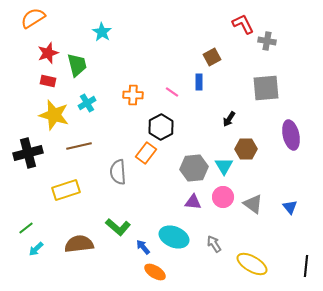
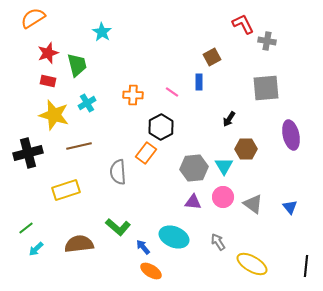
gray arrow: moved 4 px right, 2 px up
orange ellipse: moved 4 px left, 1 px up
